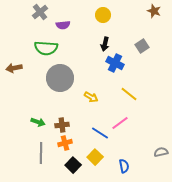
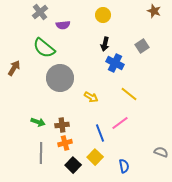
green semicircle: moved 2 px left; rotated 35 degrees clockwise
brown arrow: rotated 133 degrees clockwise
blue line: rotated 36 degrees clockwise
gray semicircle: rotated 32 degrees clockwise
